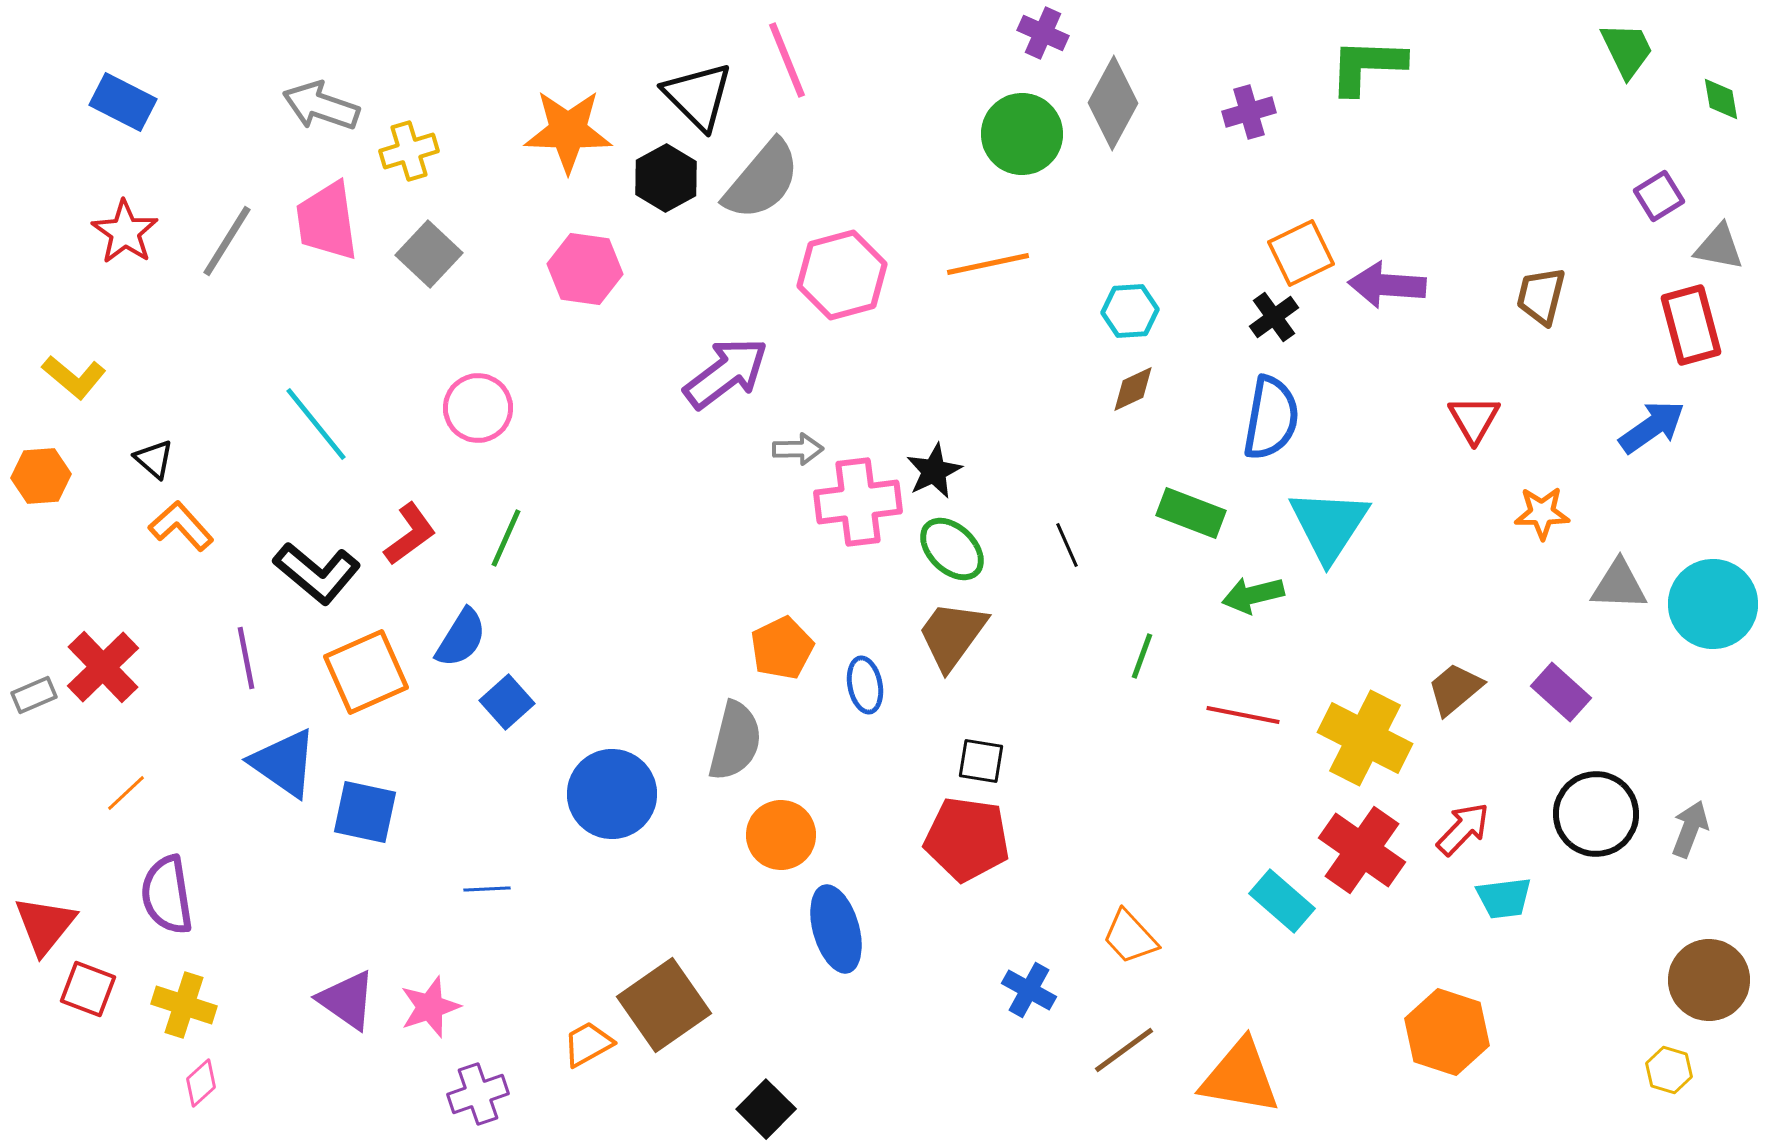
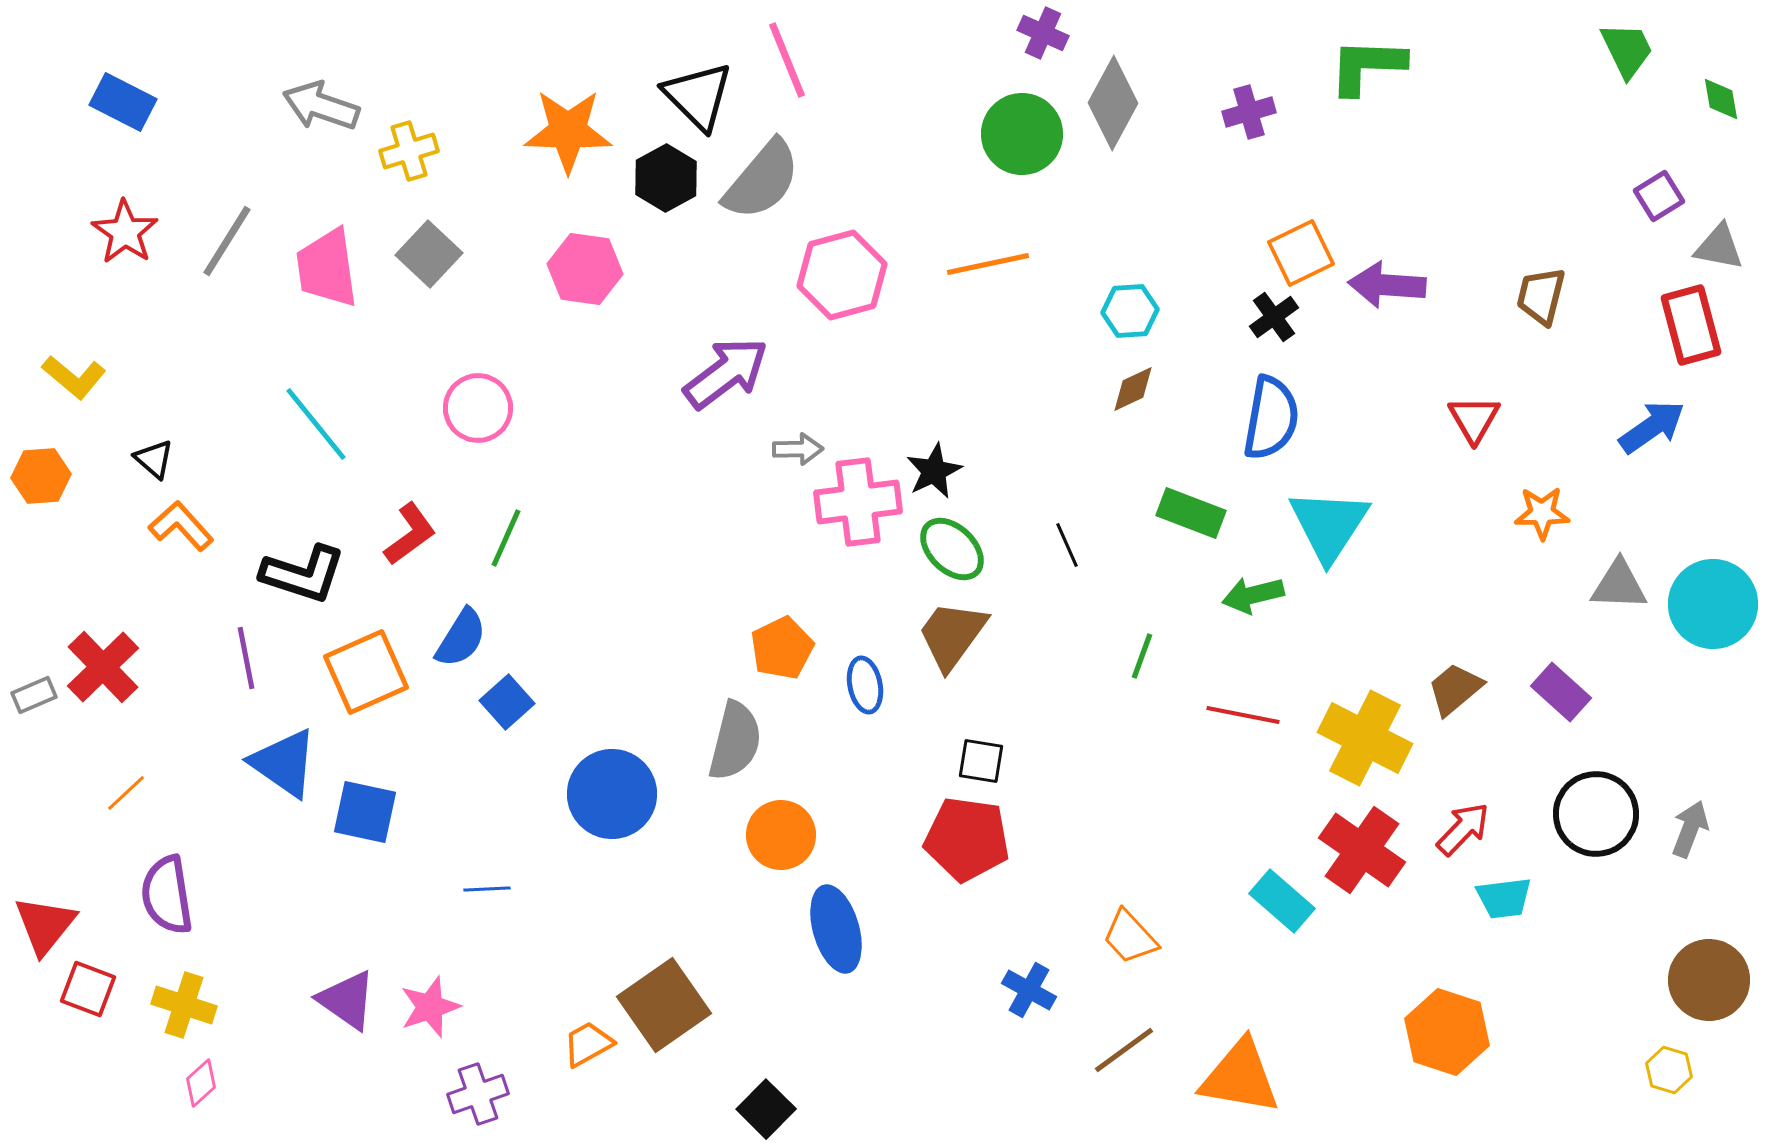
pink trapezoid at (327, 221): moved 47 px down
black L-shape at (317, 573): moved 14 px left, 1 px down; rotated 22 degrees counterclockwise
